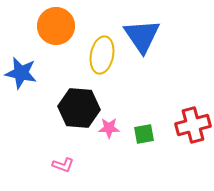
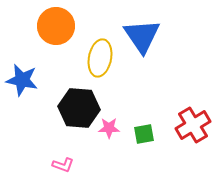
yellow ellipse: moved 2 px left, 3 px down
blue star: moved 1 px right, 7 px down
red cross: rotated 16 degrees counterclockwise
